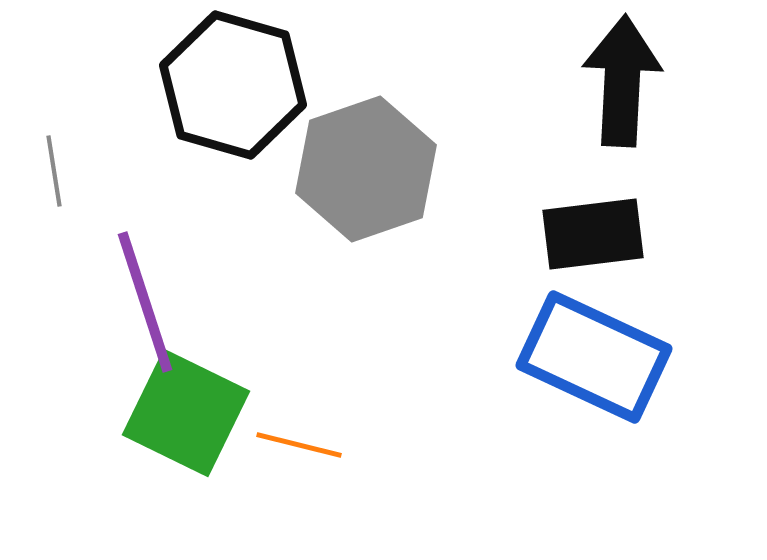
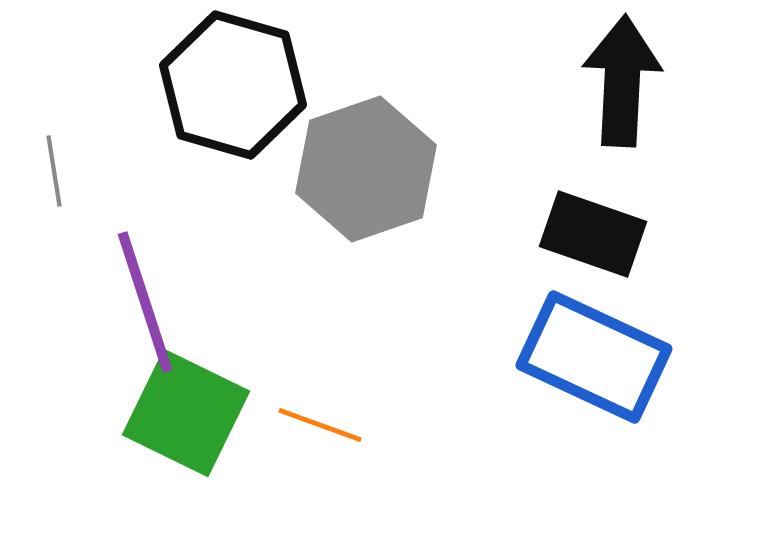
black rectangle: rotated 26 degrees clockwise
orange line: moved 21 px right, 20 px up; rotated 6 degrees clockwise
